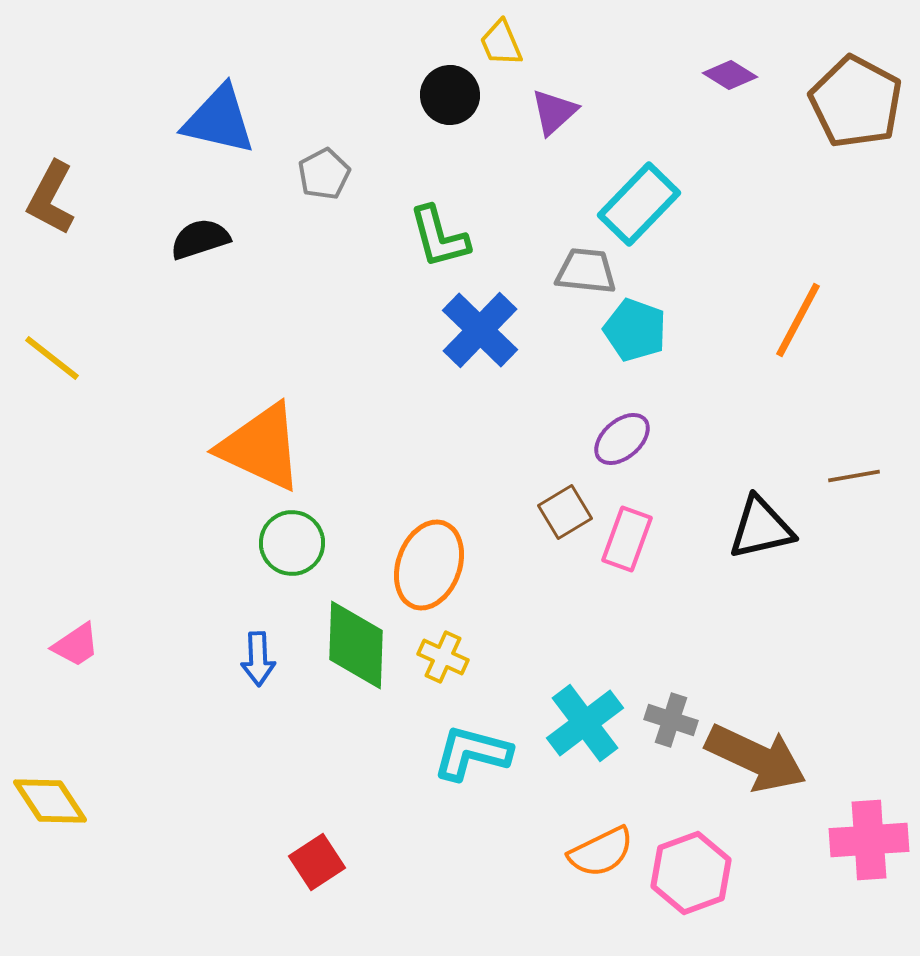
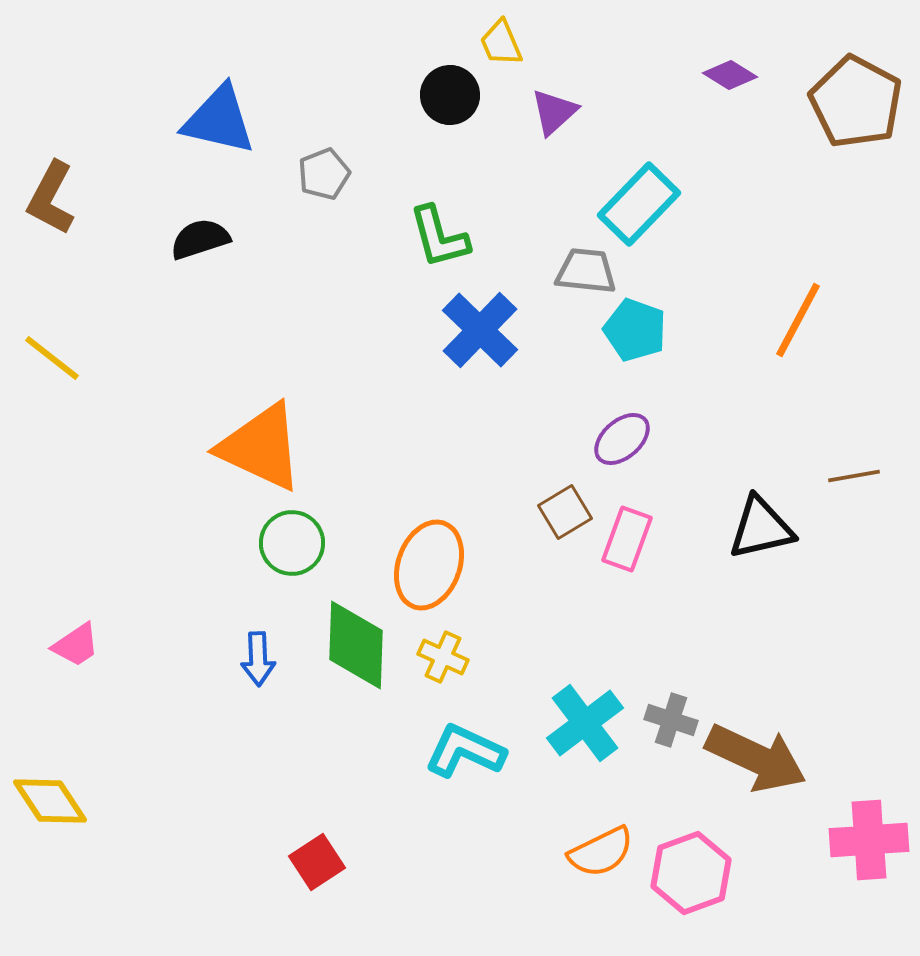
gray pentagon: rotated 6 degrees clockwise
cyan L-shape: moved 7 px left, 2 px up; rotated 10 degrees clockwise
